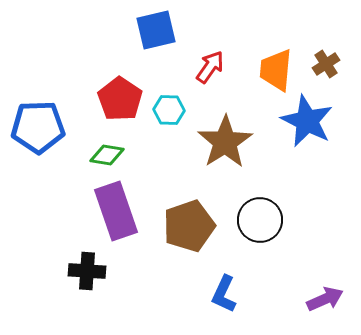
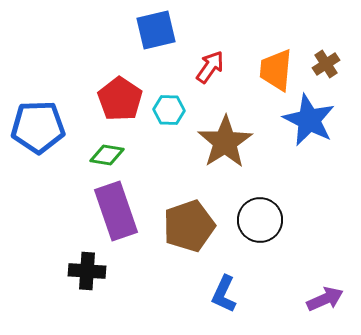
blue star: moved 2 px right, 1 px up
